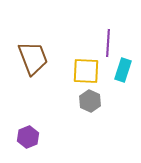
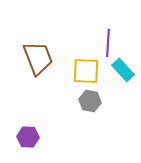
brown trapezoid: moved 5 px right
cyan rectangle: rotated 60 degrees counterclockwise
gray hexagon: rotated 15 degrees counterclockwise
purple hexagon: rotated 25 degrees clockwise
